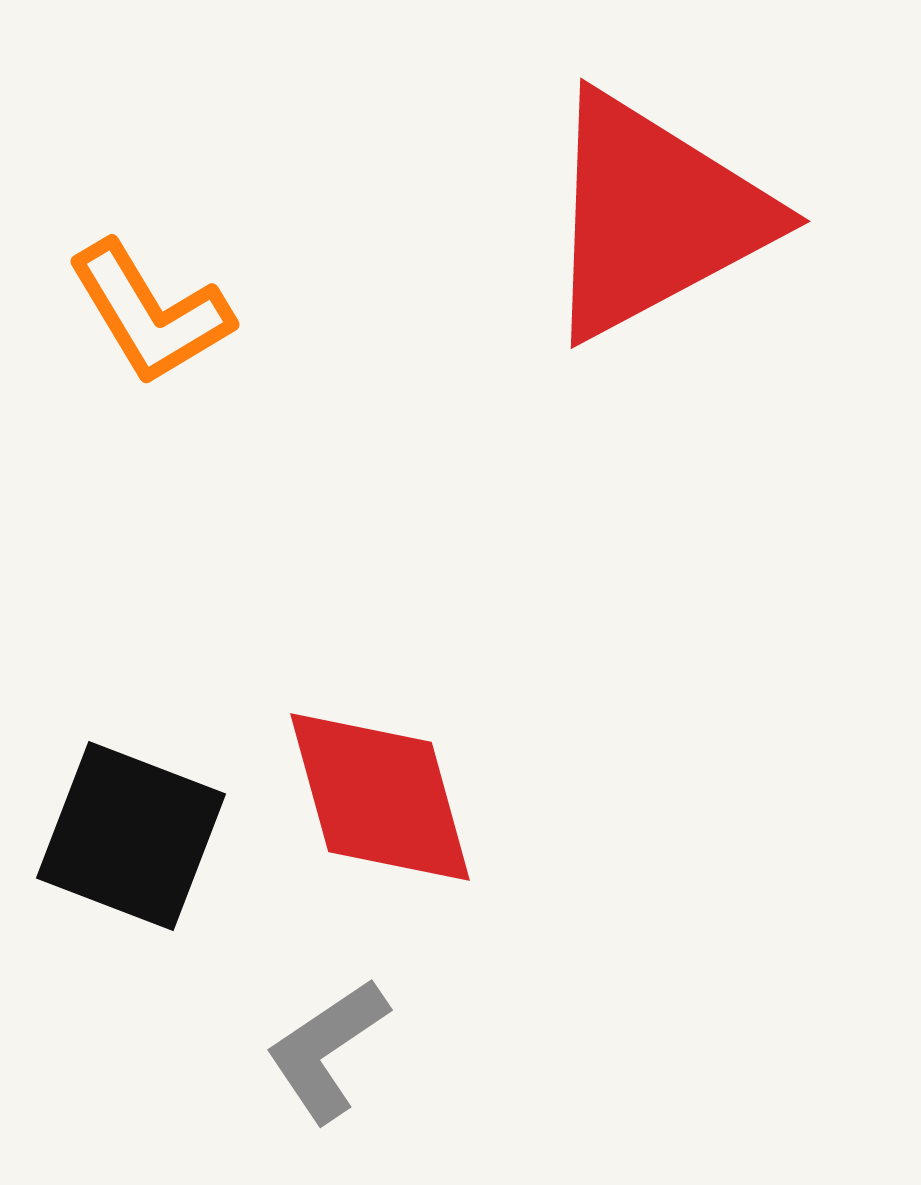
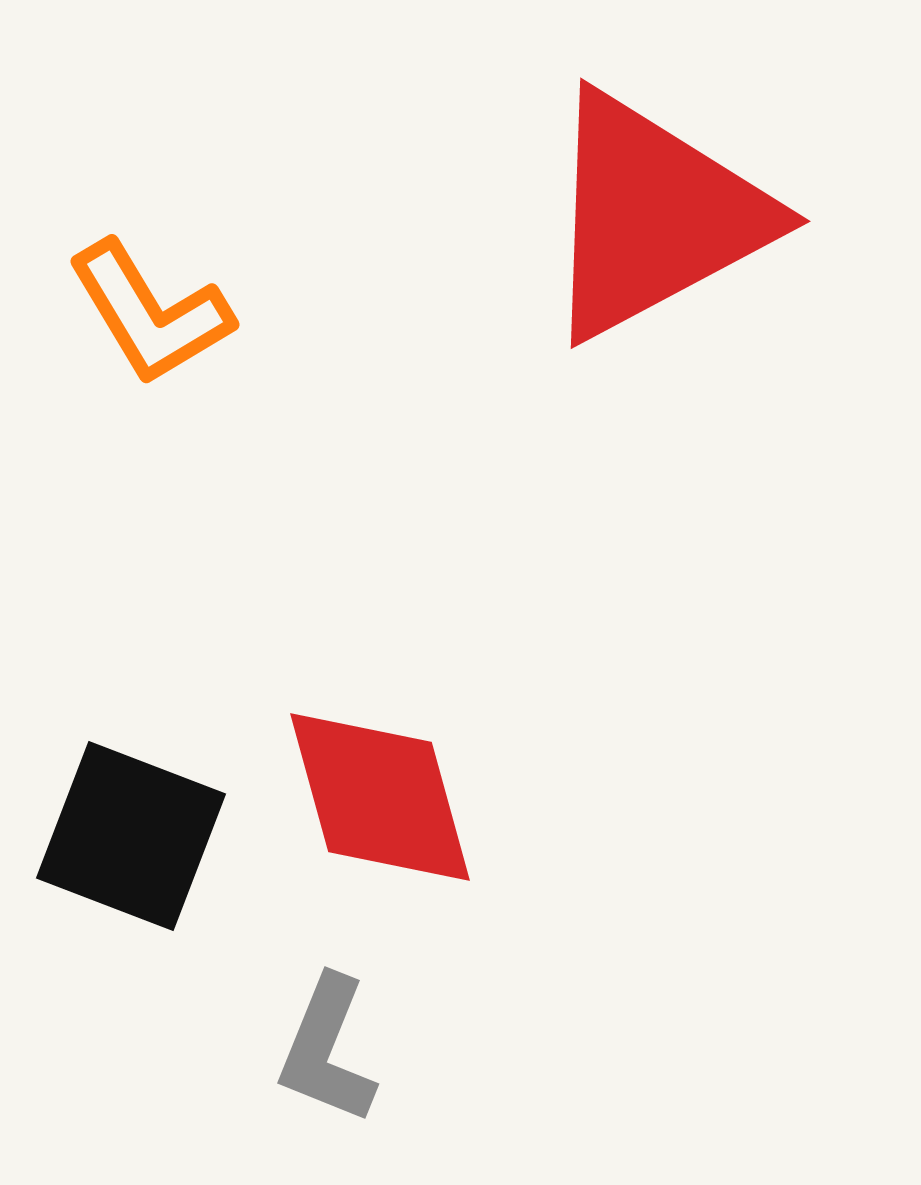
gray L-shape: rotated 34 degrees counterclockwise
